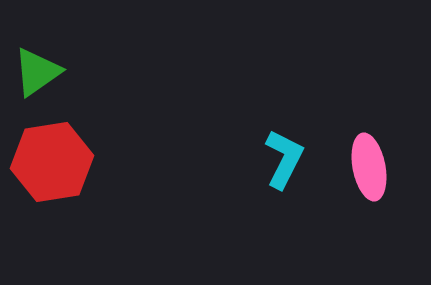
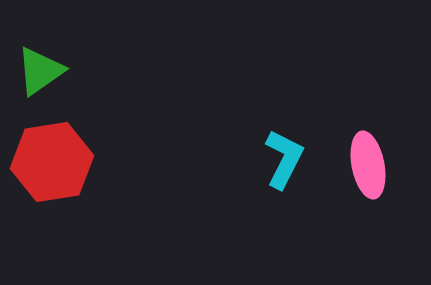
green triangle: moved 3 px right, 1 px up
pink ellipse: moved 1 px left, 2 px up
